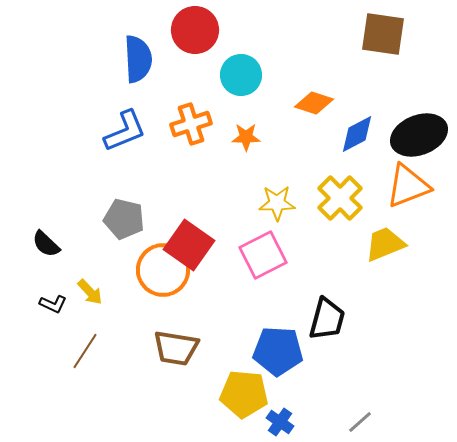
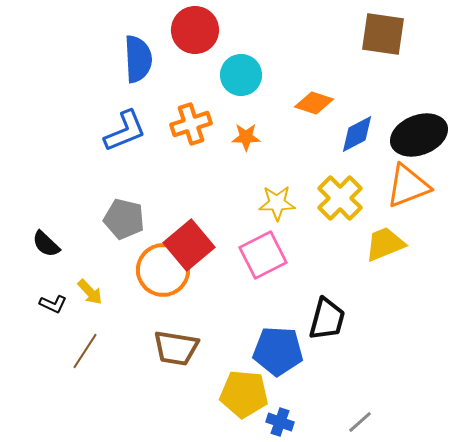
red square: rotated 15 degrees clockwise
blue cross: rotated 16 degrees counterclockwise
